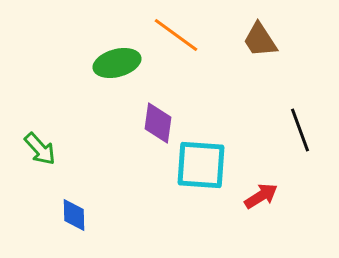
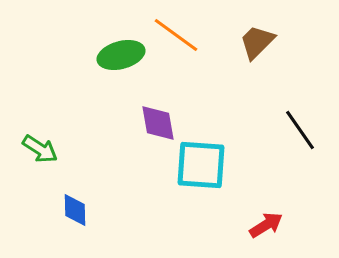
brown trapezoid: moved 3 px left, 2 px down; rotated 78 degrees clockwise
green ellipse: moved 4 px right, 8 px up
purple diamond: rotated 18 degrees counterclockwise
black line: rotated 15 degrees counterclockwise
green arrow: rotated 15 degrees counterclockwise
red arrow: moved 5 px right, 29 px down
blue diamond: moved 1 px right, 5 px up
